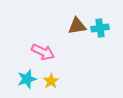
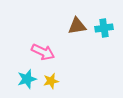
cyan cross: moved 4 px right
yellow star: rotated 21 degrees clockwise
